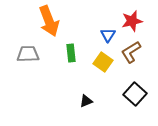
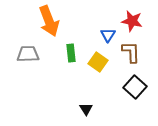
red star: rotated 25 degrees clockwise
brown L-shape: rotated 120 degrees clockwise
yellow square: moved 5 px left
black square: moved 7 px up
black triangle: moved 8 px down; rotated 40 degrees counterclockwise
